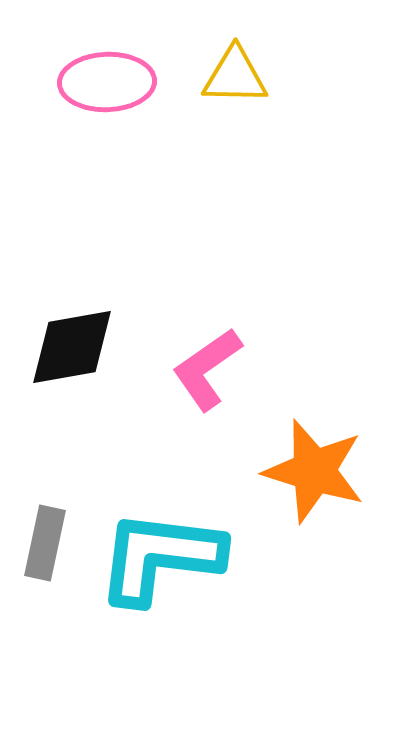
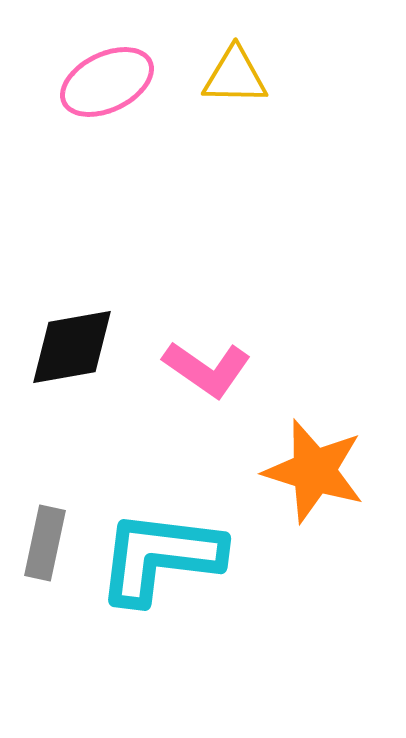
pink ellipse: rotated 24 degrees counterclockwise
pink L-shape: rotated 110 degrees counterclockwise
